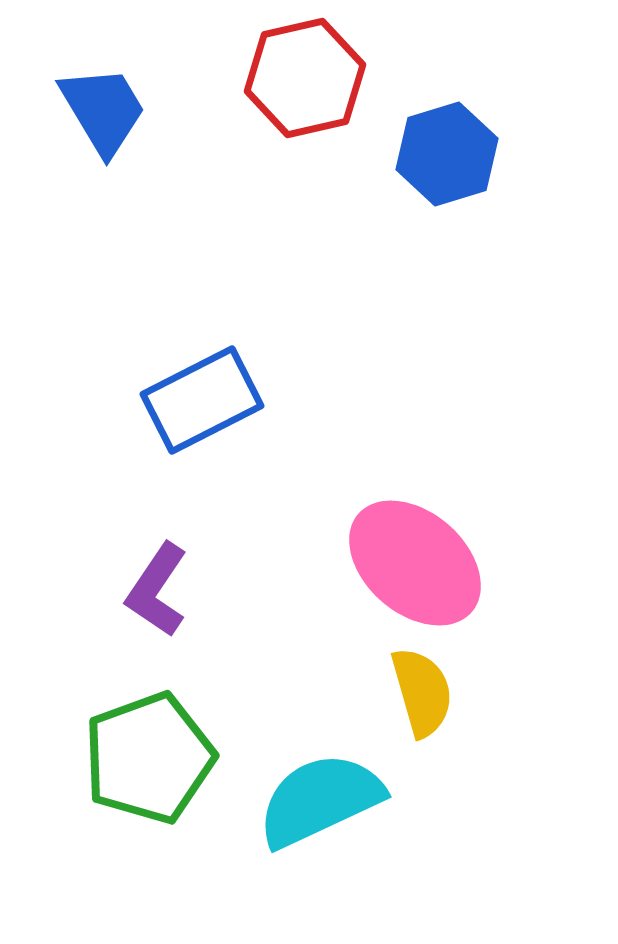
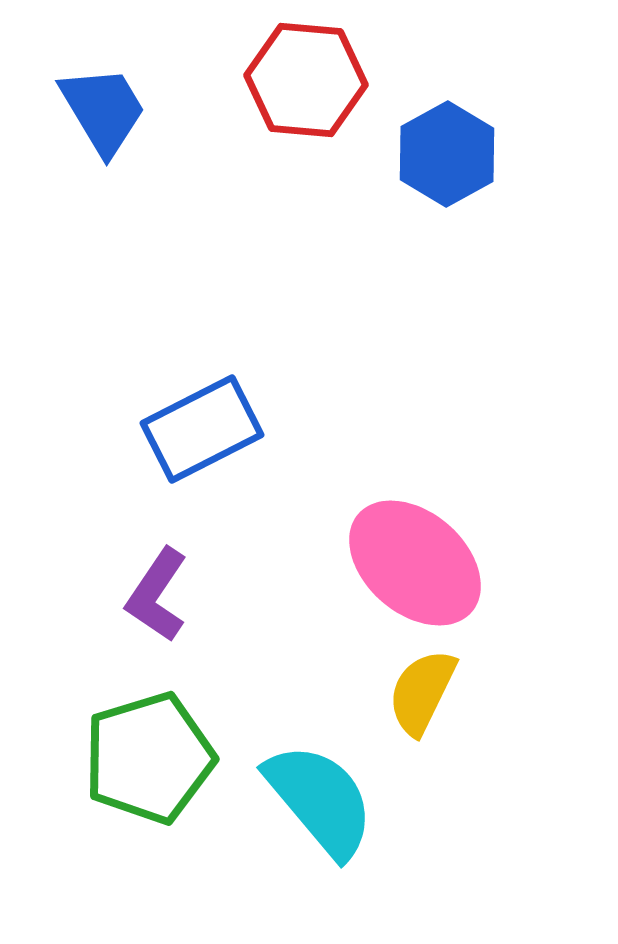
red hexagon: moved 1 px right, 2 px down; rotated 18 degrees clockwise
blue hexagon: rotated 12 degrees counterclockwise
blue rectangle: moved 29 px down
purple L-shape: moved 5 px down
yellow semicircle: rotated 138 degrees counterclockwise
green pentagon: rotated 3 degrees clockwise
cyan semicircle: rotated 75 degrees clockwise
